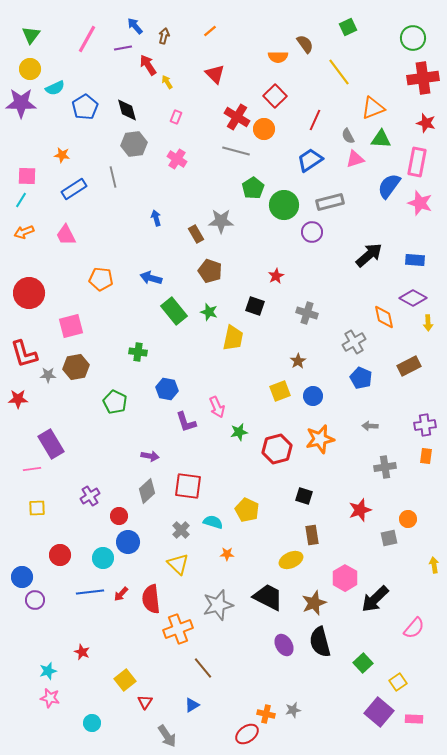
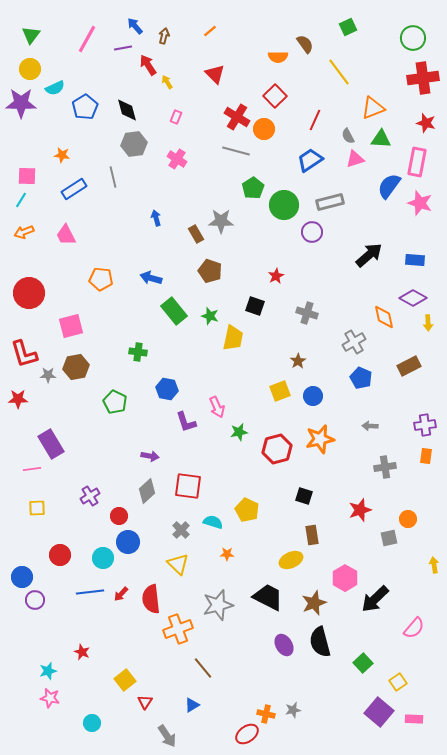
green star at (209, 312): moved 1 px right, 4 px down
